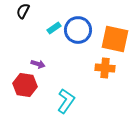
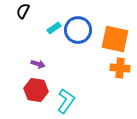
orange cross: moved 15 px right
red hexagon: moved 11 px right, 5 px down
